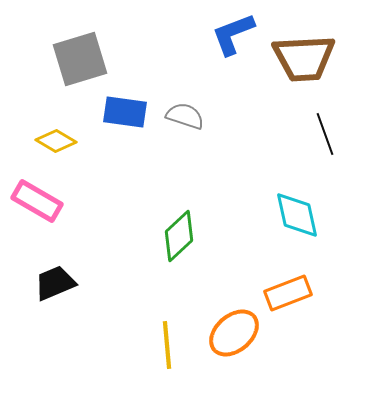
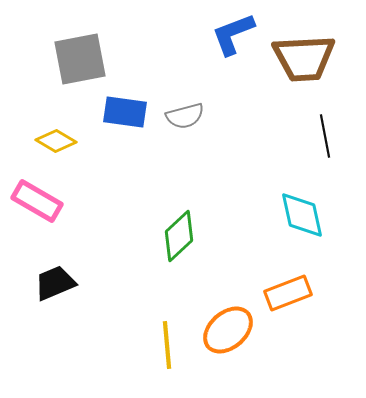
gray square: rotated 6 degrees clockwise
gray semicircle: rotated 147 degrees clockwise
black line: moved 2 px down; rotated 9 degrees clockwise
cyan diamond: moved 5 px right
orange ellipse: moved 6 px left, 3 px up
